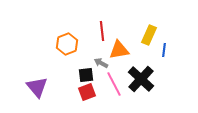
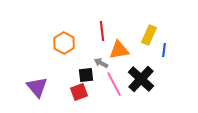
orange hexagon: moved 3 px left, 1 px up; rotated 10 degrees counterclockwise
red square: moved 8 px left
